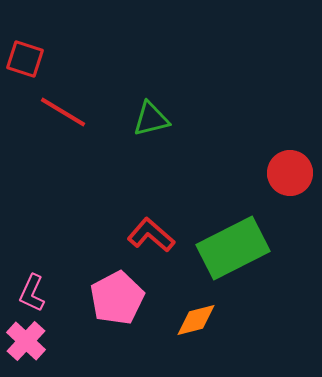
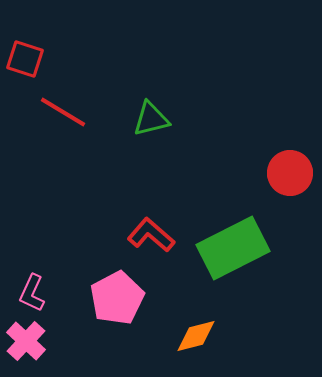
orange diamond: moved 16 px down
